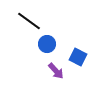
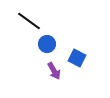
blue square: moved 1 px left, 1 px down
purple arrow: moved 2 px left; rotated 12 degrees clockwise
